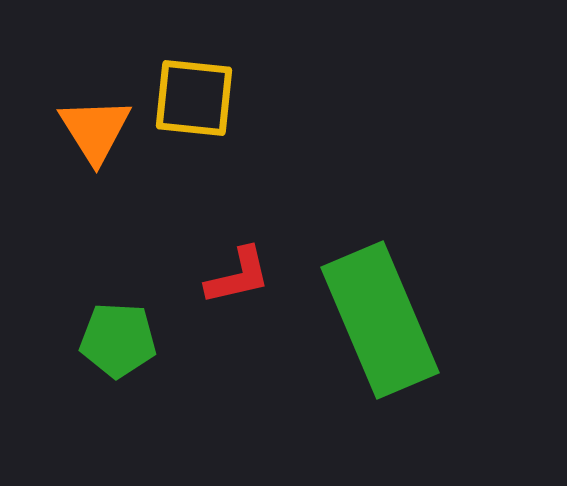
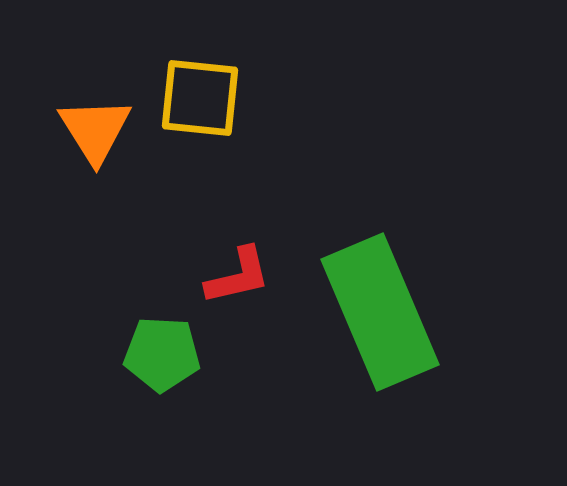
yellow square: moved 6 px right
green rectangle: moved 8 px up
green pentagon: moved 44 px right, 14 px down
